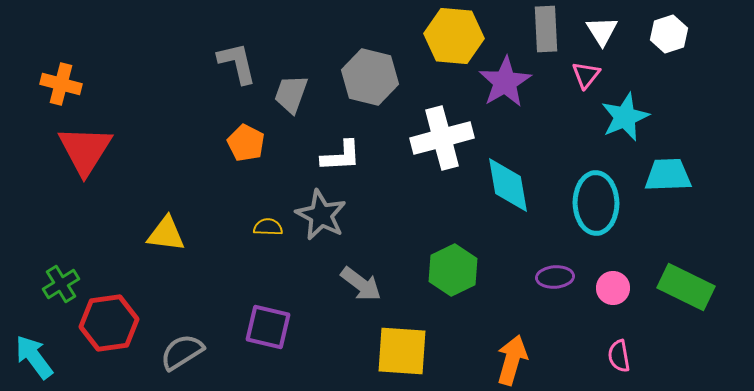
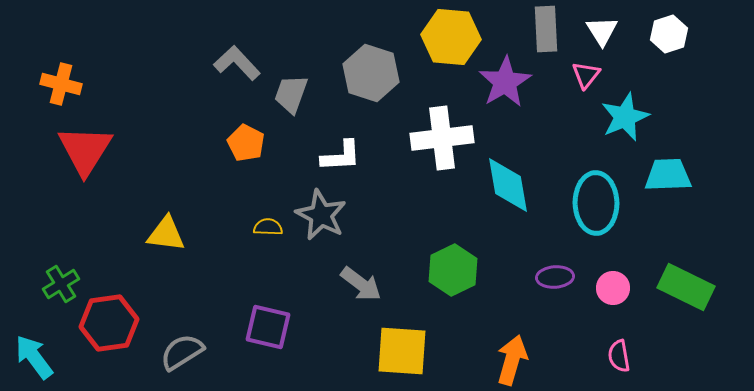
yellow hexagon: moved 3 px left, 1 px down
gray L-shape: rotated 30 degrees counterclockwise
gray hexagon: moved 1 px right, 4 px up; rotated 4 degrees clockwise
white cross: rotated 8 degrees clockwise
